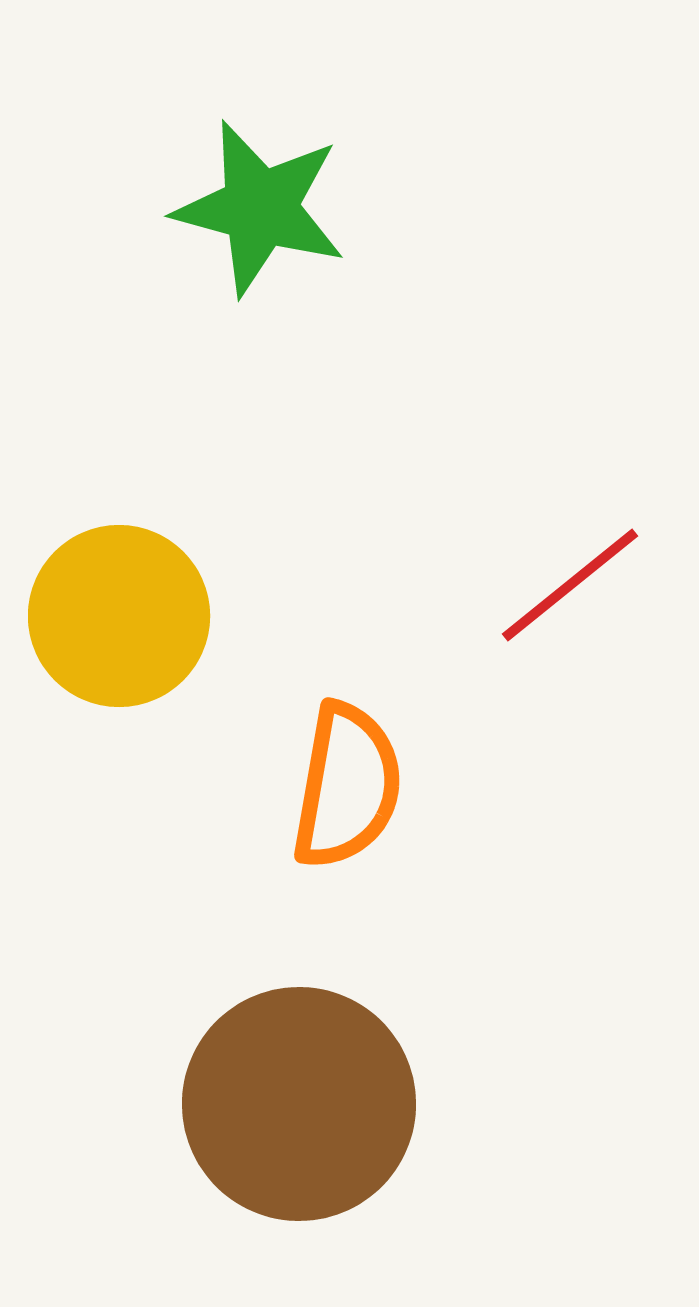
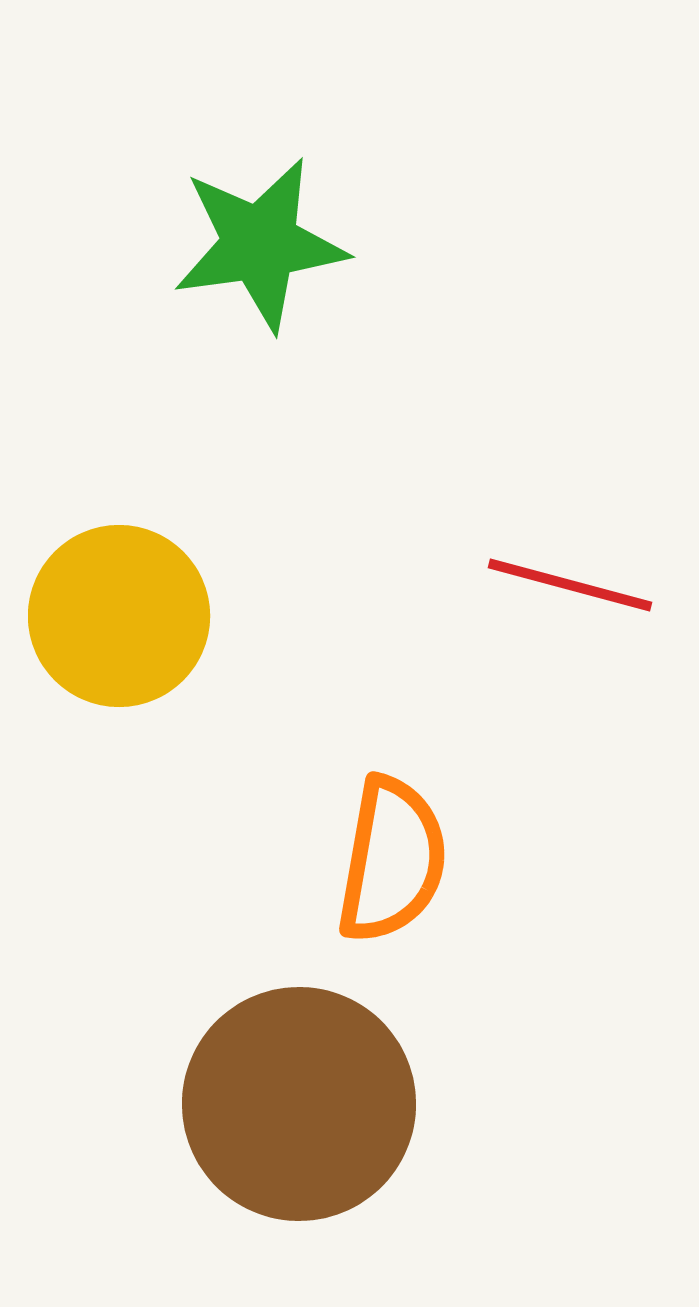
green star: moved 36 px down; rotated 23 degrees counterclockwise
red line: rotated 54 degrees clockwise
orange semicircle: moved 45 px right, 74 px down
